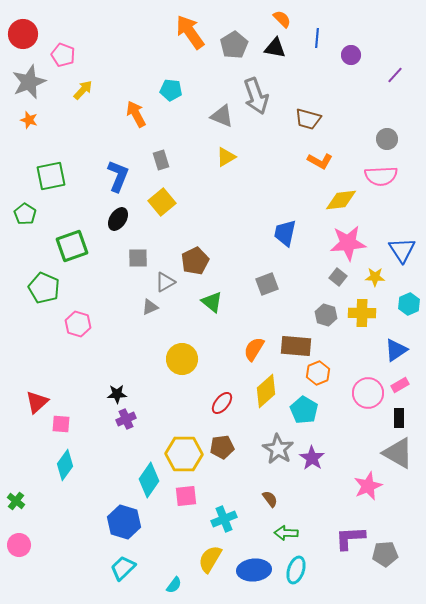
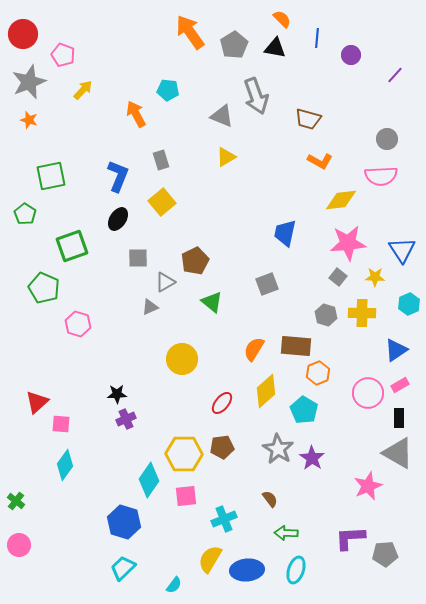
cyan pentagon at (171, 90): moved 3 px left
blue ellipse at (254, 570): moved 7 px left
